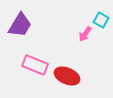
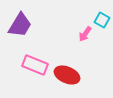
cyan square: moved 1 px right
red ellipse: moved 1 px up
